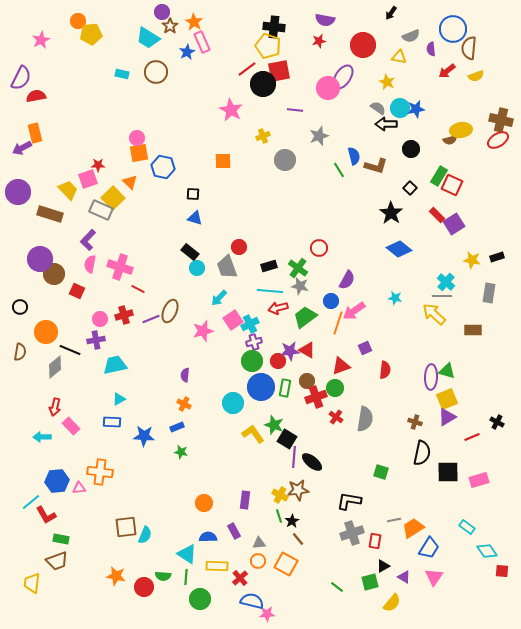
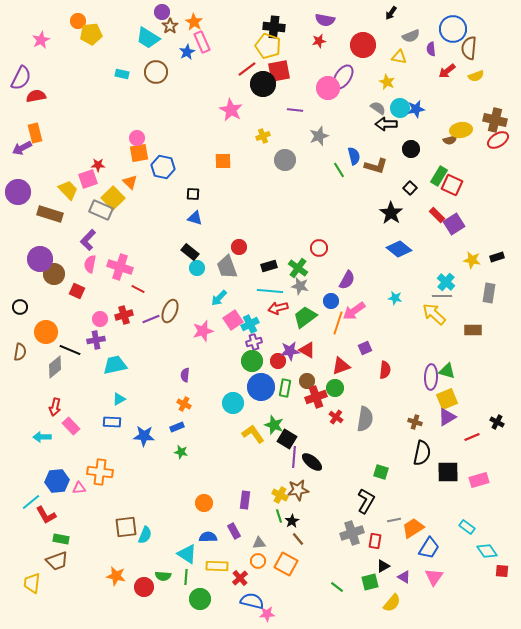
brown cross at (501, 120): moved 6 px left
black L-shape at (349, 501): moved 17 px right; rotated 110 degrees clockwise
